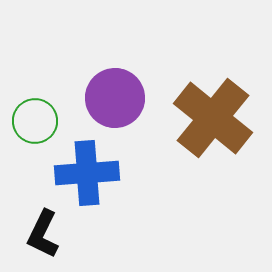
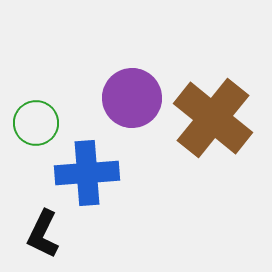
purple circle: moved 17 px right
green circle: moved 1 px right, 2 px down
